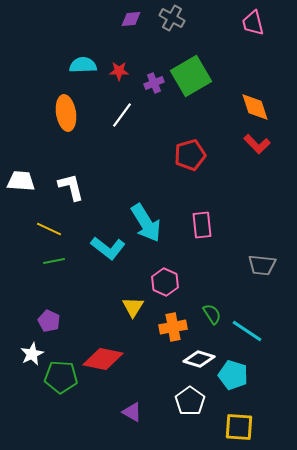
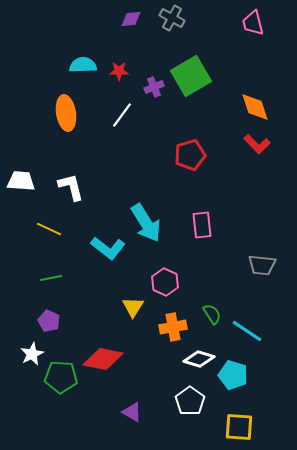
purple cross: moved 4 px down
green line: moved 3 px left, 17 px down
